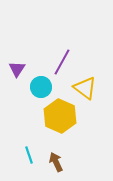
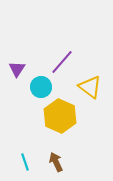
purple line: rotated 12 degrees clockwise
yellow triangle: moved 5 px right, 1 px up
cyan line: moved 4 px left, 7 px down
